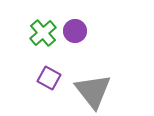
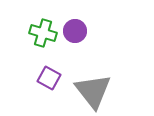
green cross: rotated 32 degrees counterclockwise
